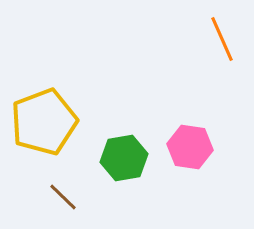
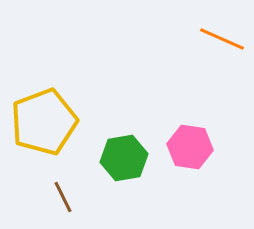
orange line: rotated 42 degrees counterclockwise
brown line: rotated 20 degrees clockwise
